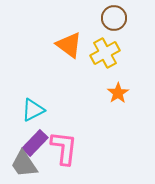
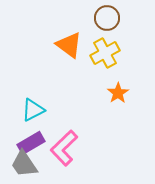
brown circle: moved 7 px left
purple rectangle: moved 4 px left; rotated 16 degrees clockwise
pink L-shape: rotated 141 degrees counterclockwise
